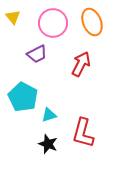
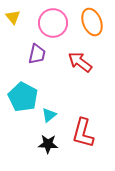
purple trapezoid: rotated 50 degrees counterclockwise
red arrow: moved 1 px left, 2 px up; rotated 80 degrees counterclockwise
cyan triangle: rotated 21 degrees counterclockwise
black star: rotated 18 degrees counterclockwise
